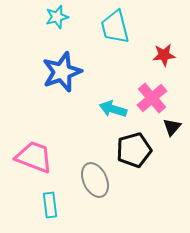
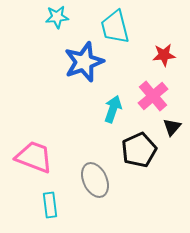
cyan star: rotated 10 degrees clockwise
blue star: moved 22 px right, 10 px up
pink cross: moved 1 px right, 2 px up
cyan arrow: rotated 92 degrees clockwise
black pentagon: moved 5 px right; rotated 8 degrees counterclockwise
